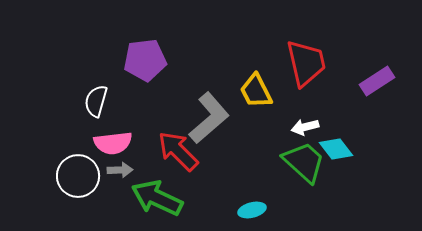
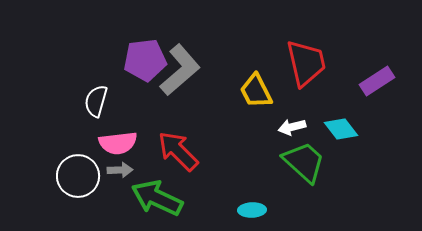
gray L-shape: moved 29 px left, 48 px up
white arrow: moved 13 px left
pink semicircle: moved 5 px right
cyan diamond: moved 5 px right, 20 px up
cyan ellipse: rotated 12 degrees clockwise
